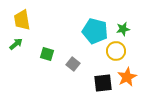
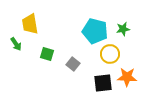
yellow trapezoid: moved 8 px right, 4 px down
green arrow: rotated 96 degrees clockwise
yellow circle: moved 6 px left, 3 px down
orange star: rotated 30 degrees clockwise
